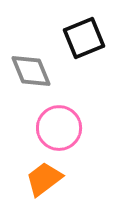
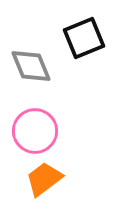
gray diamond: moved 5 px up
pink circle: moved 24 px left, 3 px down
